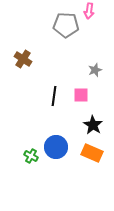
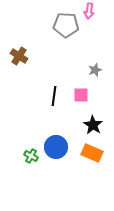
brown cross: moved 4 px left, 3 px up
